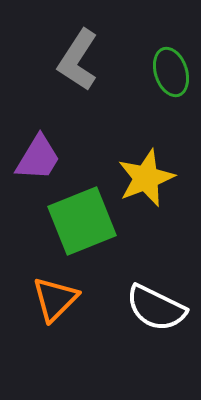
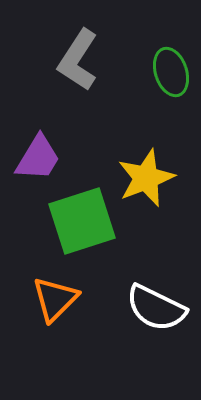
green square: rotated 4 degrees clockwise
